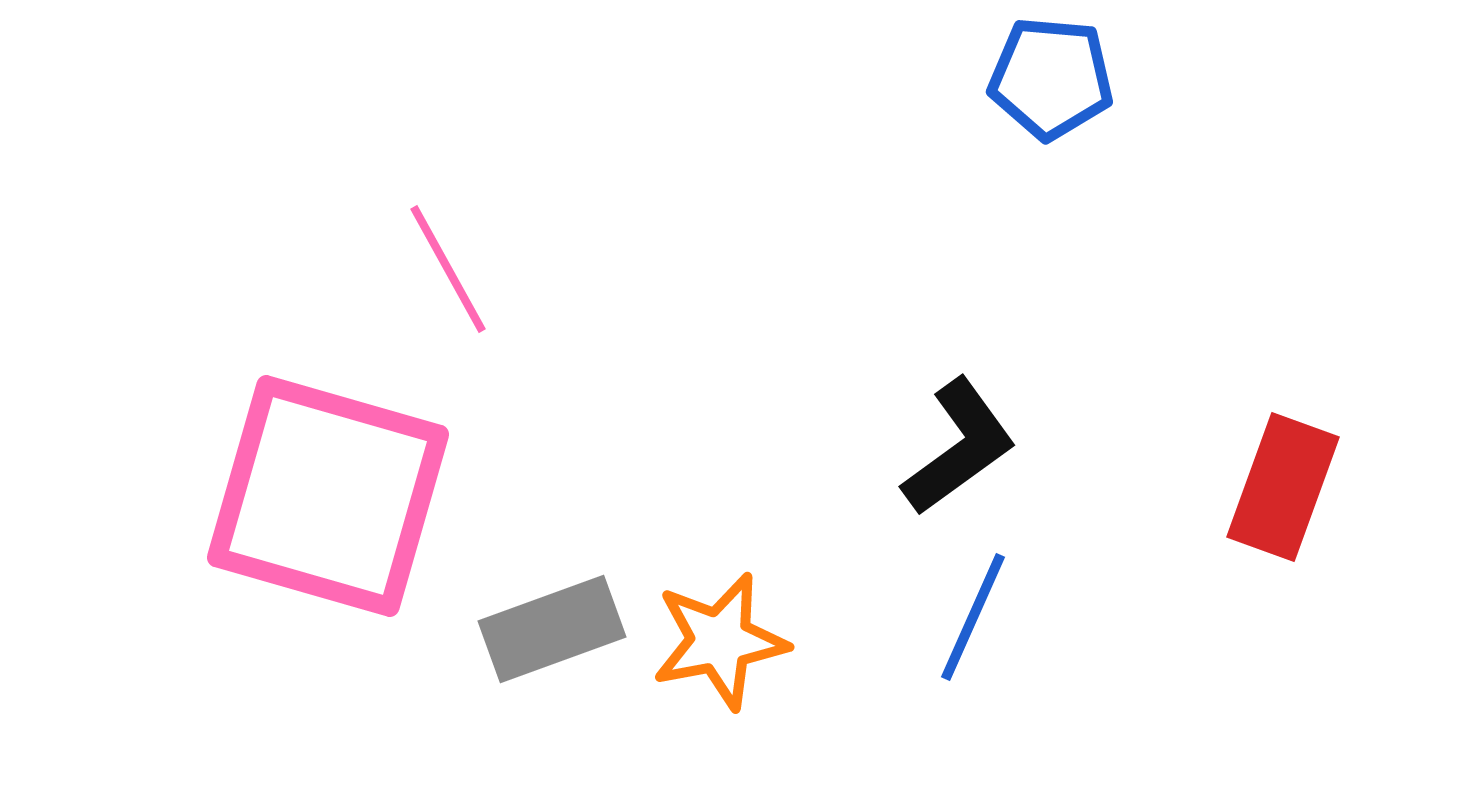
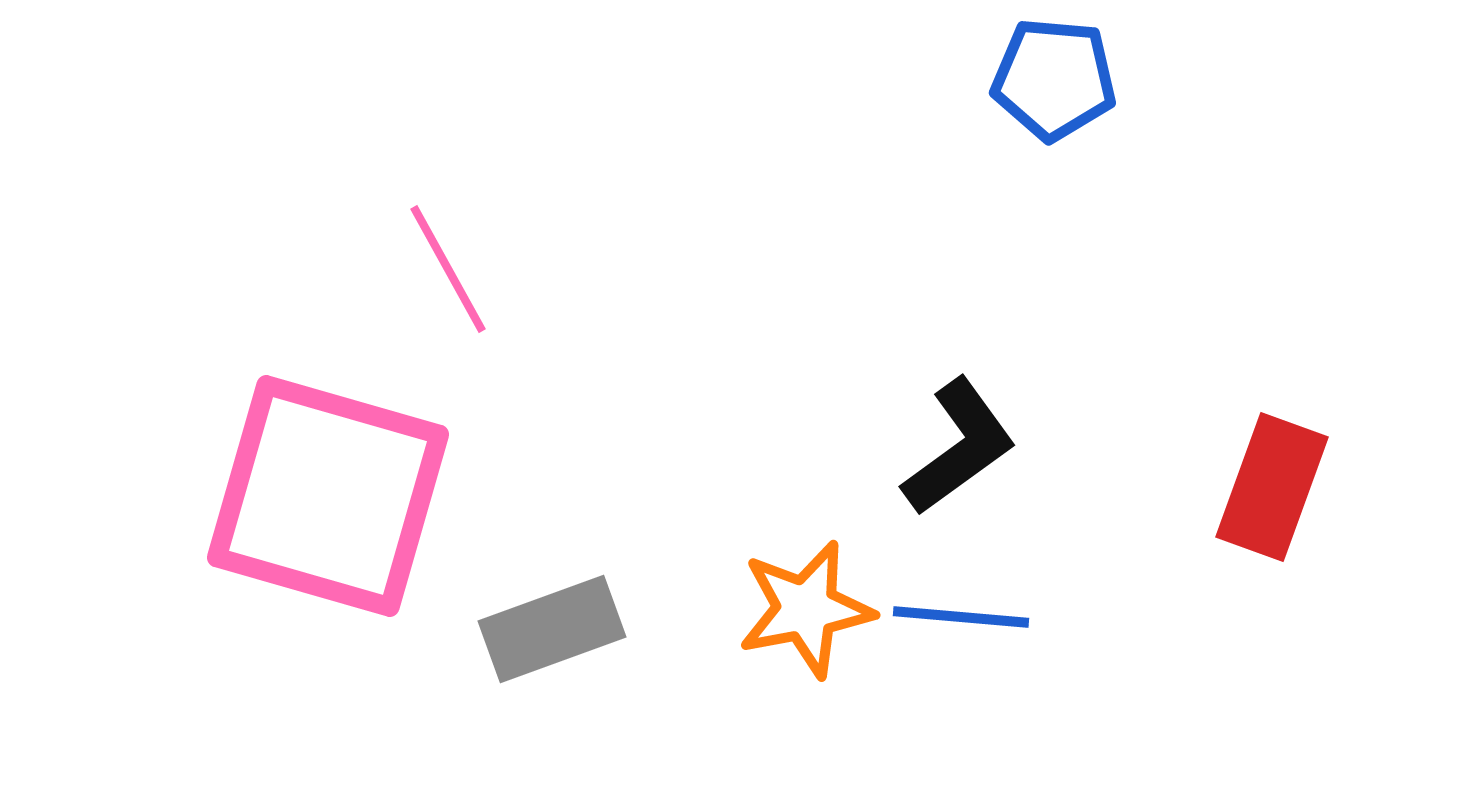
blue pentagon: moved 3 px right, 1 px down
red rectangle: moved 11 px left
blue line: moved 12 px left; rotated 71 degrees clockwise
orange star: moved 86 px right, 32 px up
